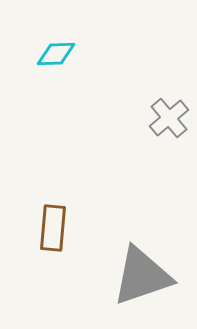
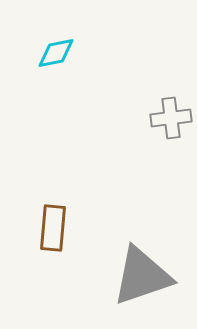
cyan diamond: moved 1 px up; rotated 9 degrees counterclockwise
gray cross: moved 2 px right; rotated 33 degrees clockwise
